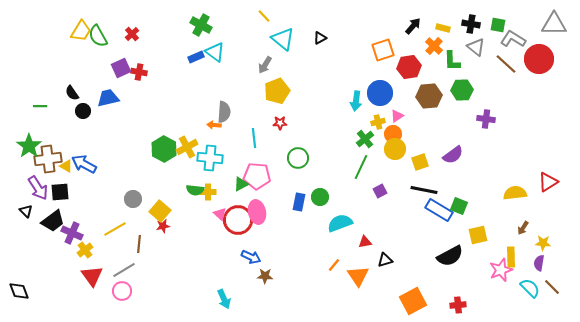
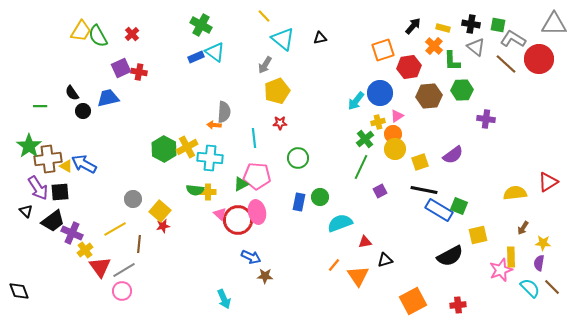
black triangle at (320, 38): rotated 16 degrees clockwise
cyan arrow at (356, 101): rotated 30 degrees clockwise
red triangle at (92, 276): moved 8 px right, 9 px up
